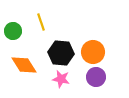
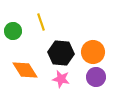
orange diamond: moved 1 px right, 5 px down
